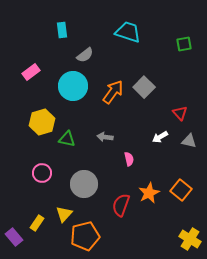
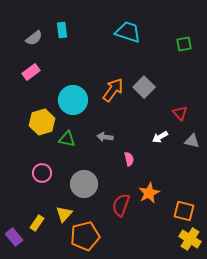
gray semicircle: moved 51 px left, 17 px up
cyan circle: moved 14 px down
orange arrow: moved 2 px up
gray triangle: moved 3 px right
orange square: moved 3 px right, 21 px down; rotated 25 degrees counterclockwise
